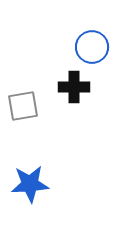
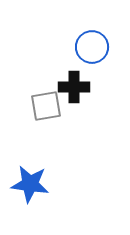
gray square: moved 23 px right
blue star: rotated 12 degrees clockwise
